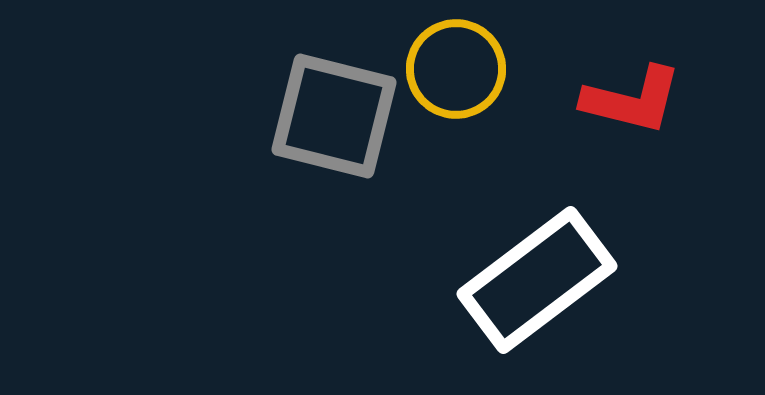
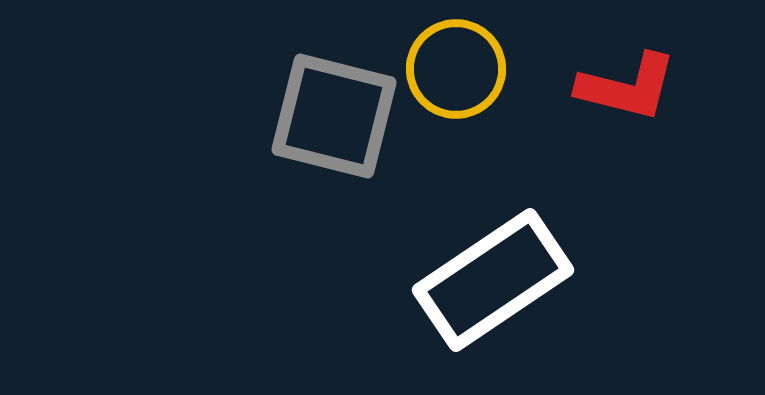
red L-shape: moved 5 px left, 13 px up
white rectangle: moved 44 px left; rotated 3 degrees clockwise
